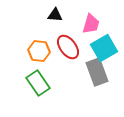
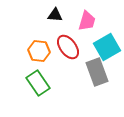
pink trapezoid: moved 4 px left, 3 px up
cyan square: moved 3 px right, 1 px up
